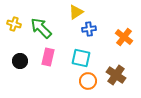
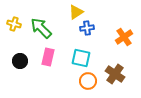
blue cross: moved 2 px left, 1 px up
orange cross: rotated 18 degrees clockwise
brown cross: moved 1 px left, 1 px up
